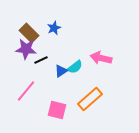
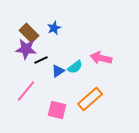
blue triangle: moved 3 px left
